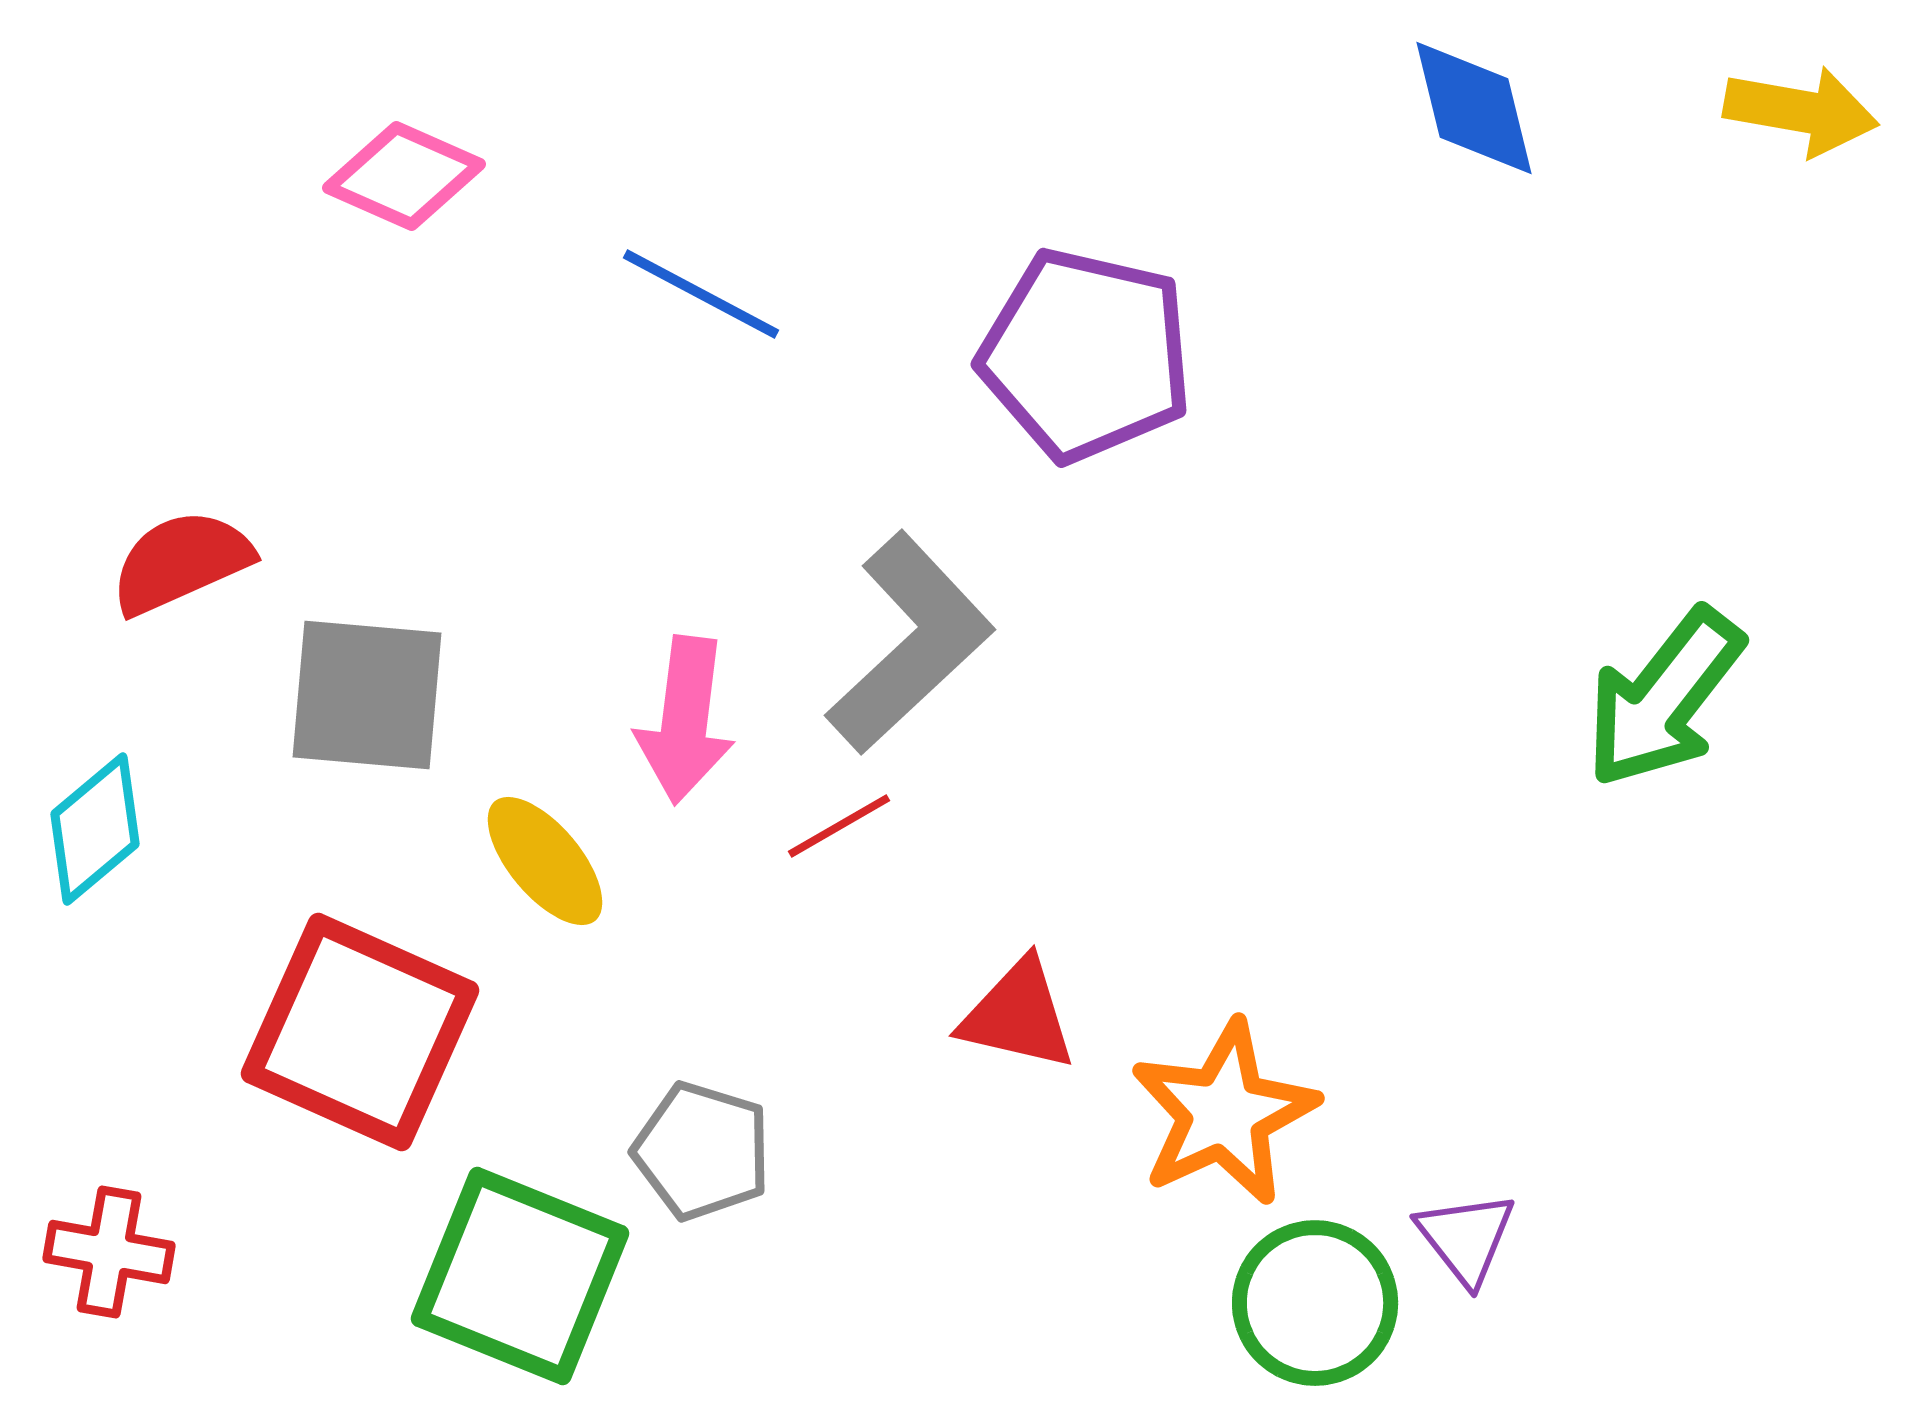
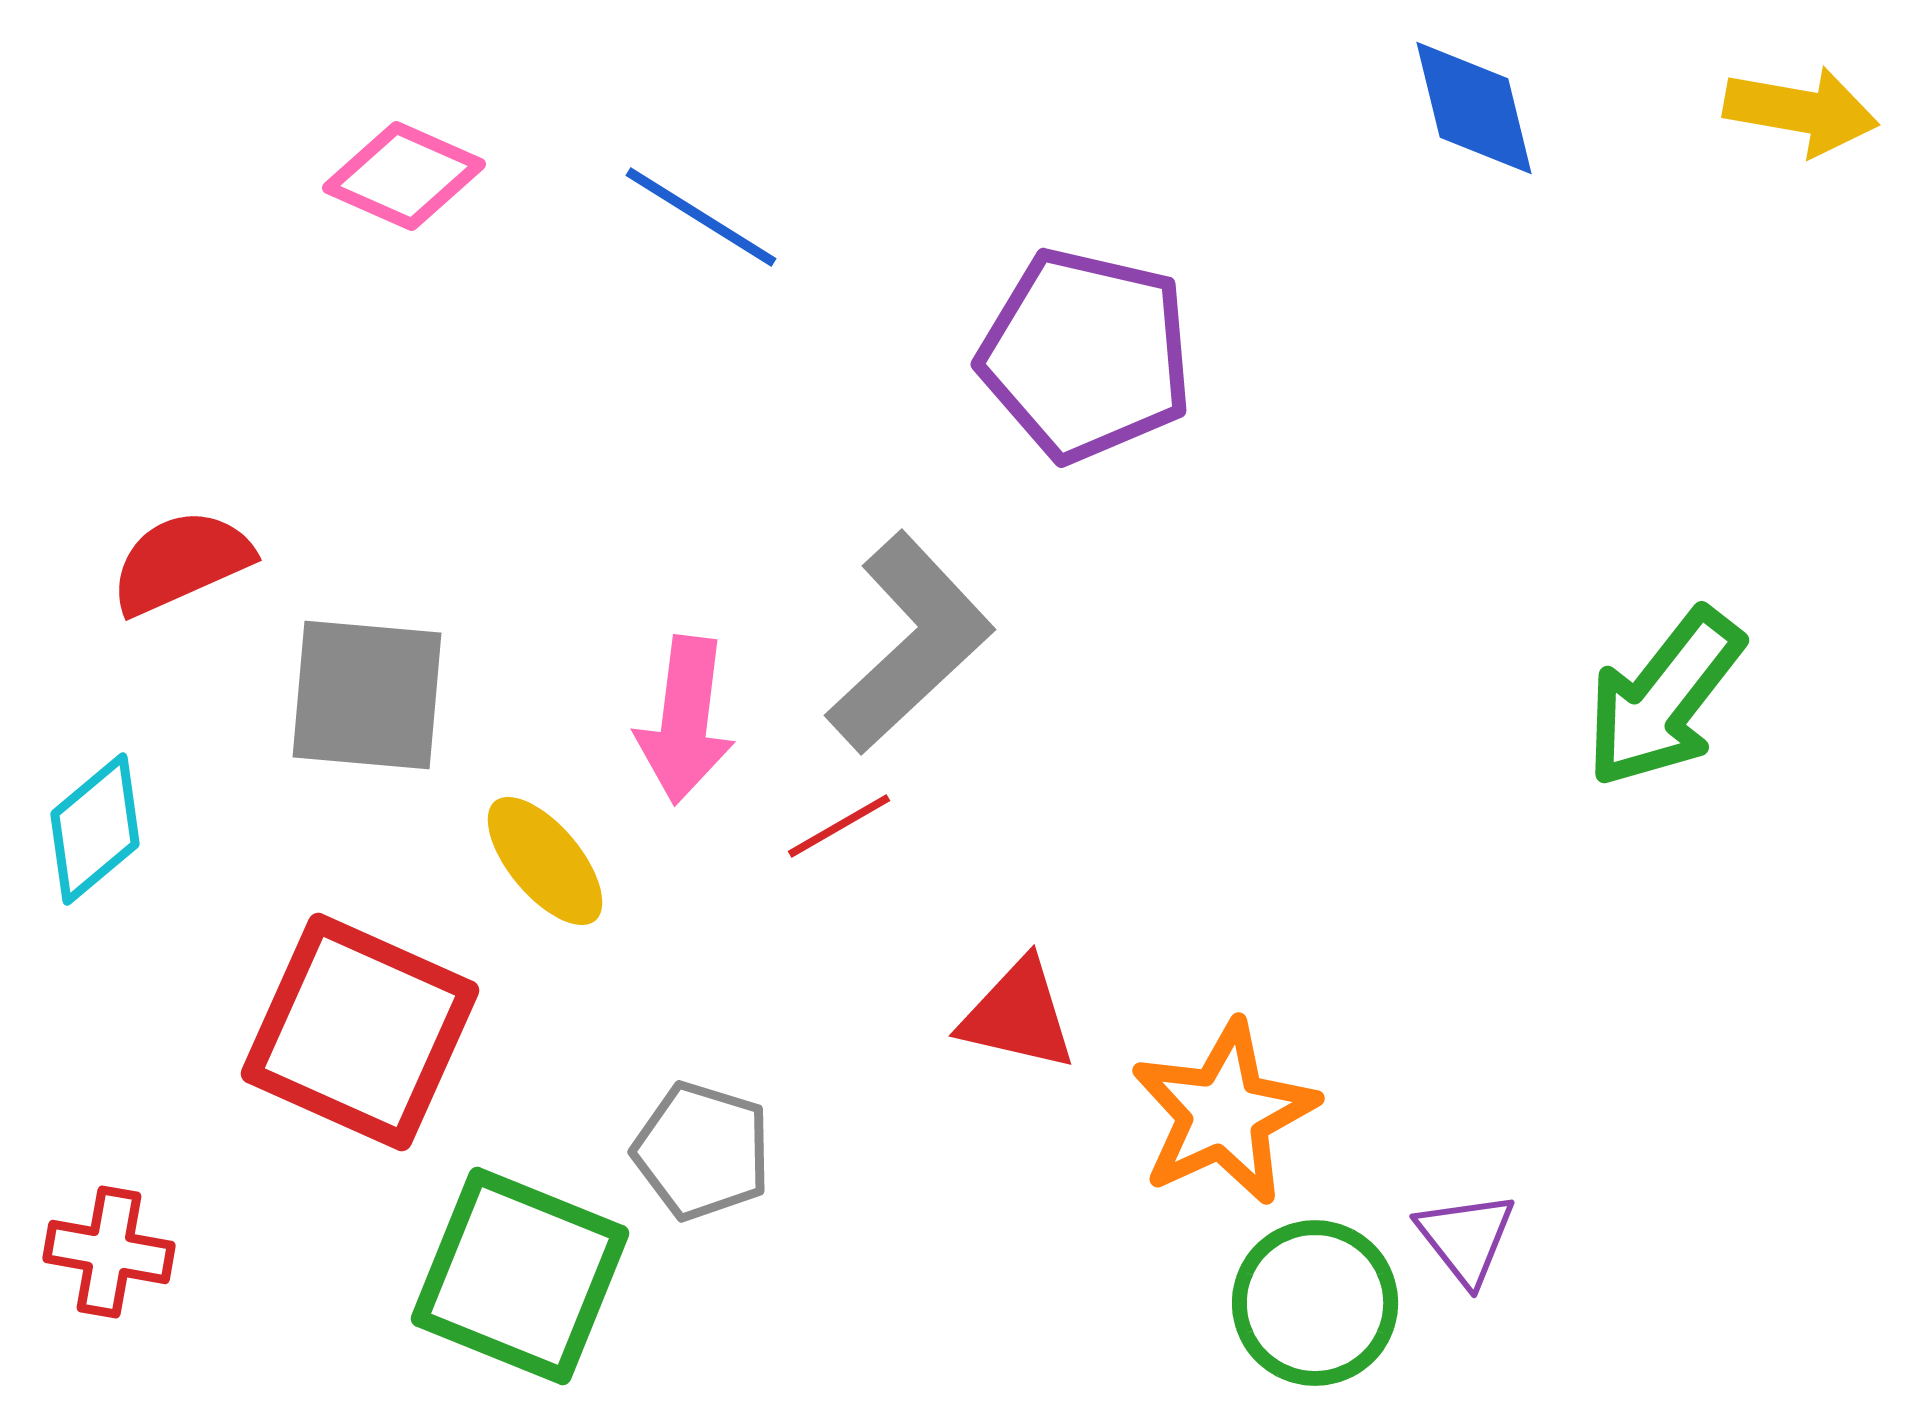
blue line: moved 77 px up; rotated 4 degrees clockwise
